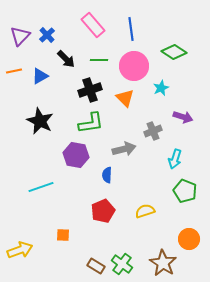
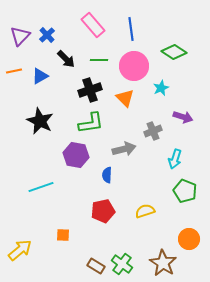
red pentagon: rotated 10 degrees clockwise
yellow arrow: rotated 20 degrees counterclockwise
